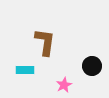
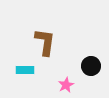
black circle: moved 1 px left
pink star: moved 2 px right
